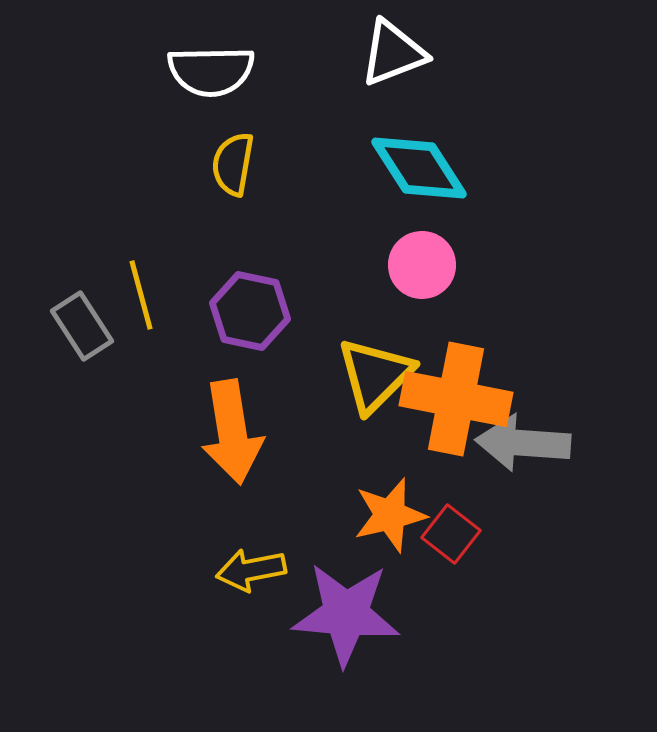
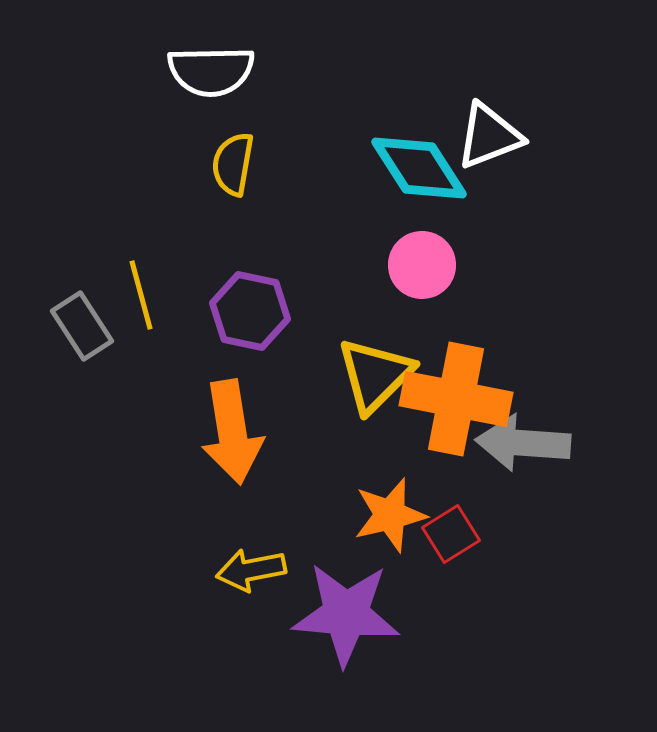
white triangle: moved 96 px right, 83 px down
red square: rotated 20 degrees clockwise
